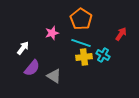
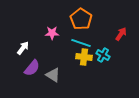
pink star: rotated 16 degrees clockwise
yellow cross: rotated 14 degrees clockwise
gray triangle: moved 1 px left, 1 px up
